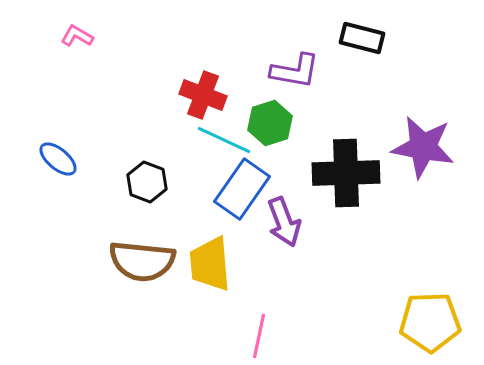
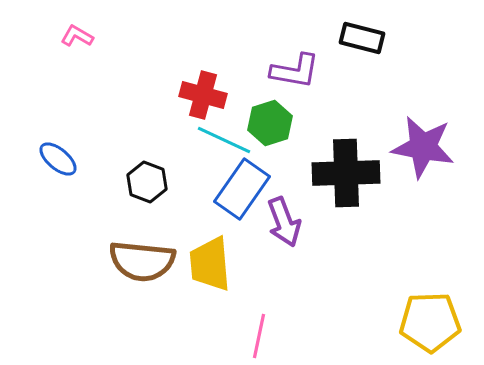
red cross: rotated 6 degrees counterclockwise
